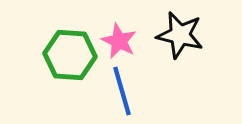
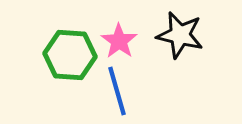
pink star: rotated 9 degrees clockwise
blue line: moved 5 px left
